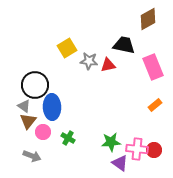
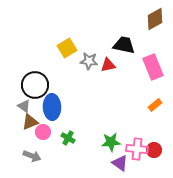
brown diamond: moved 7 px right
brown triangle: moved 2 px right, 1 px down; rotated 30 degrees clockwise
